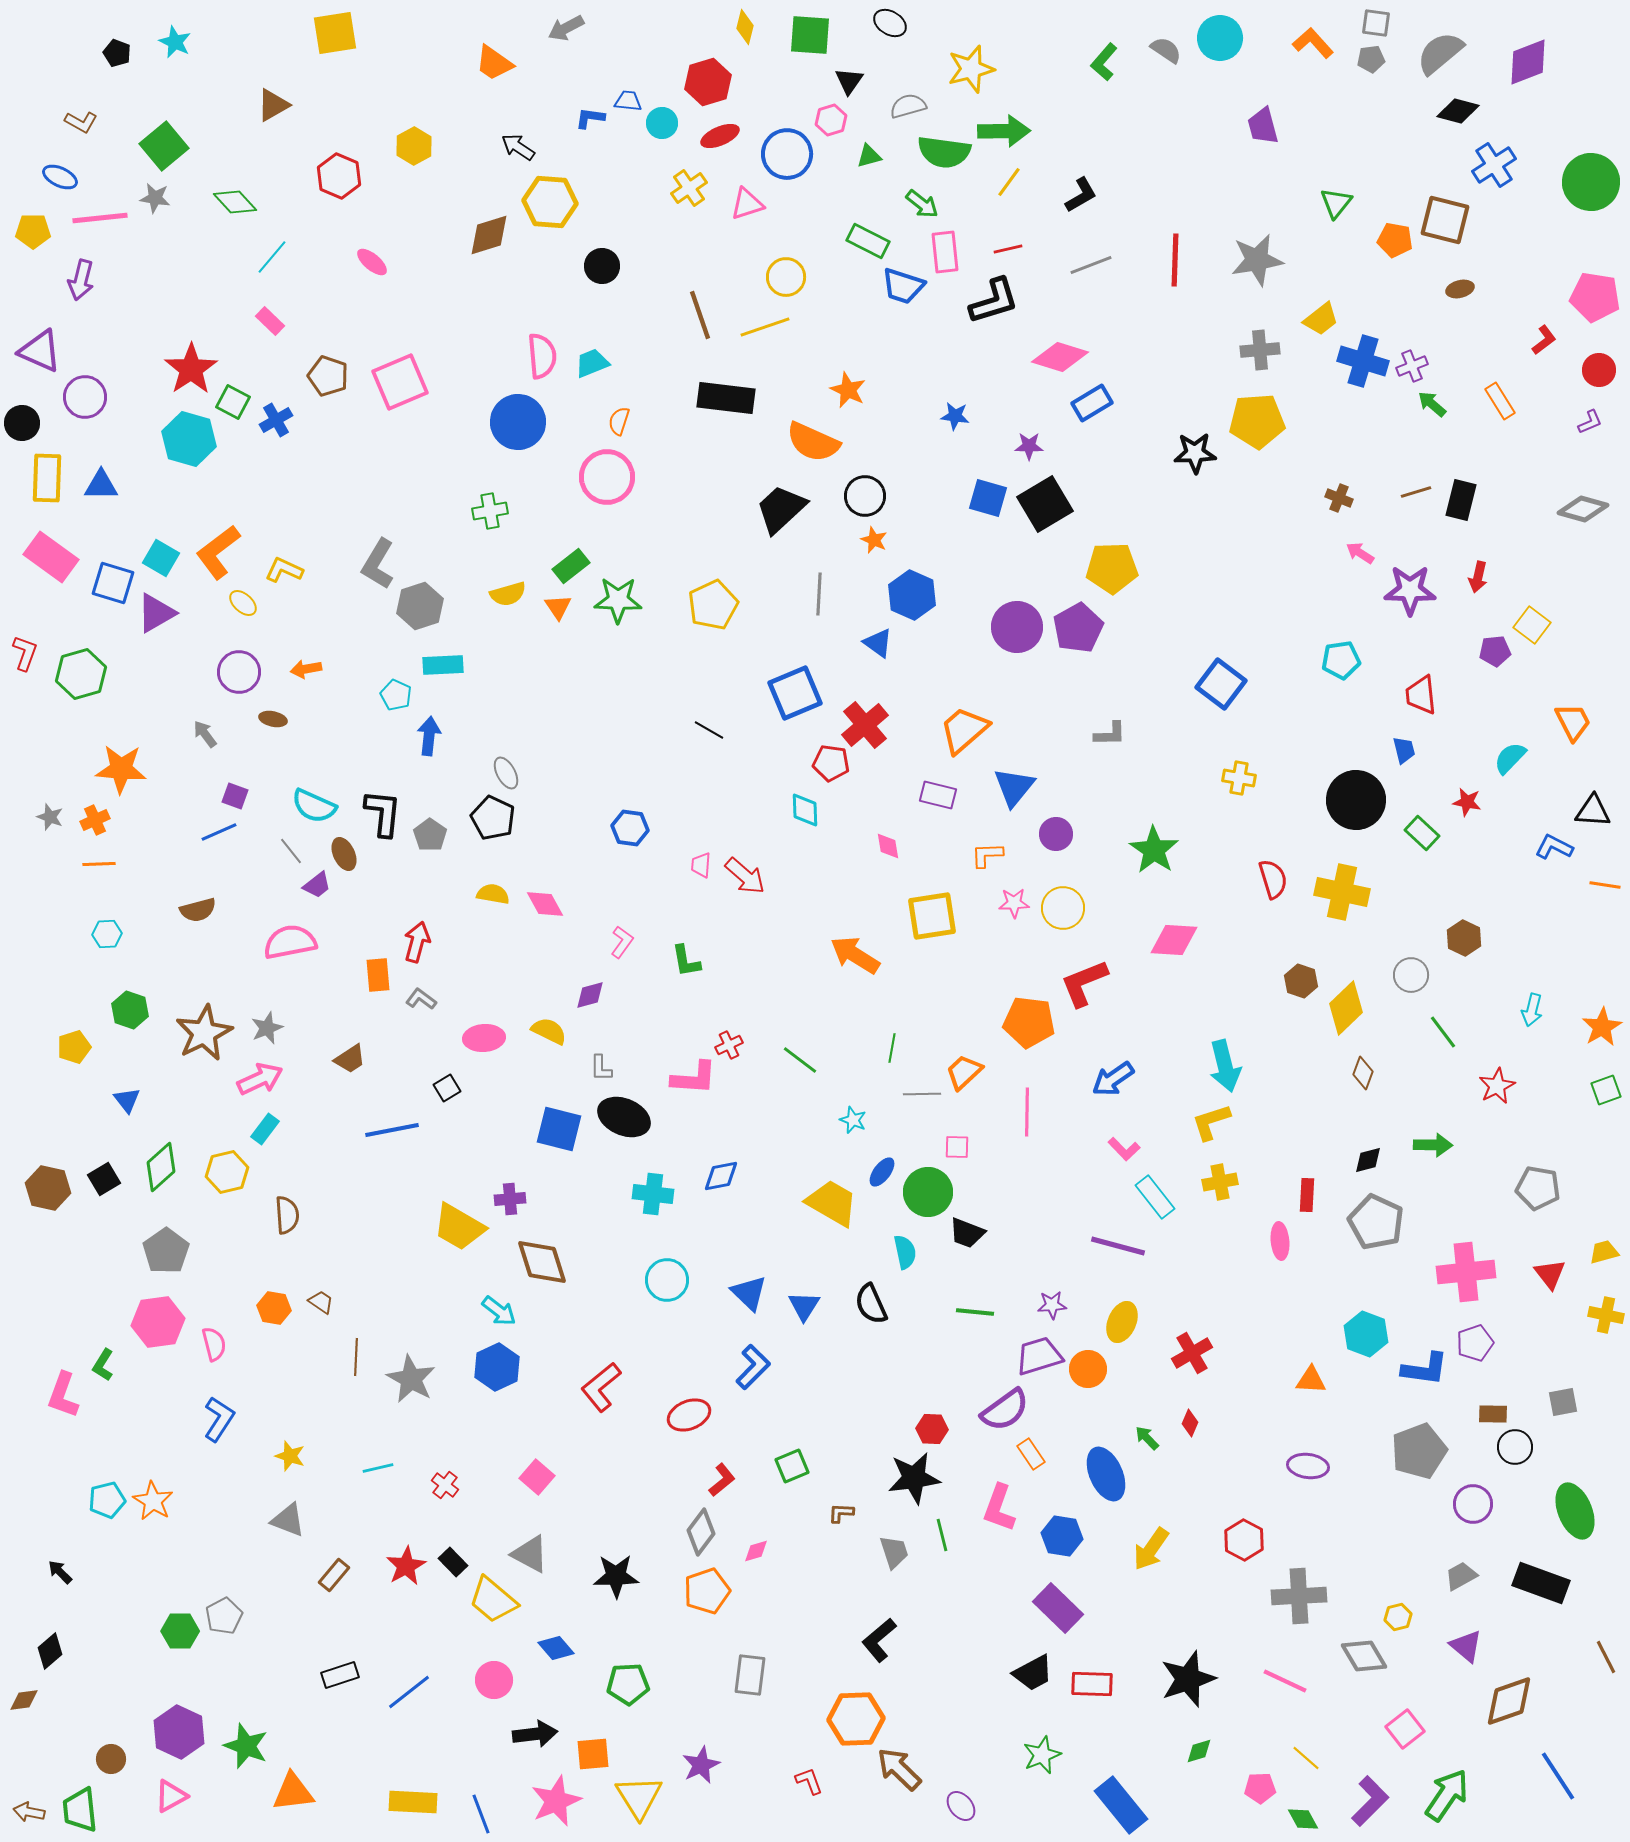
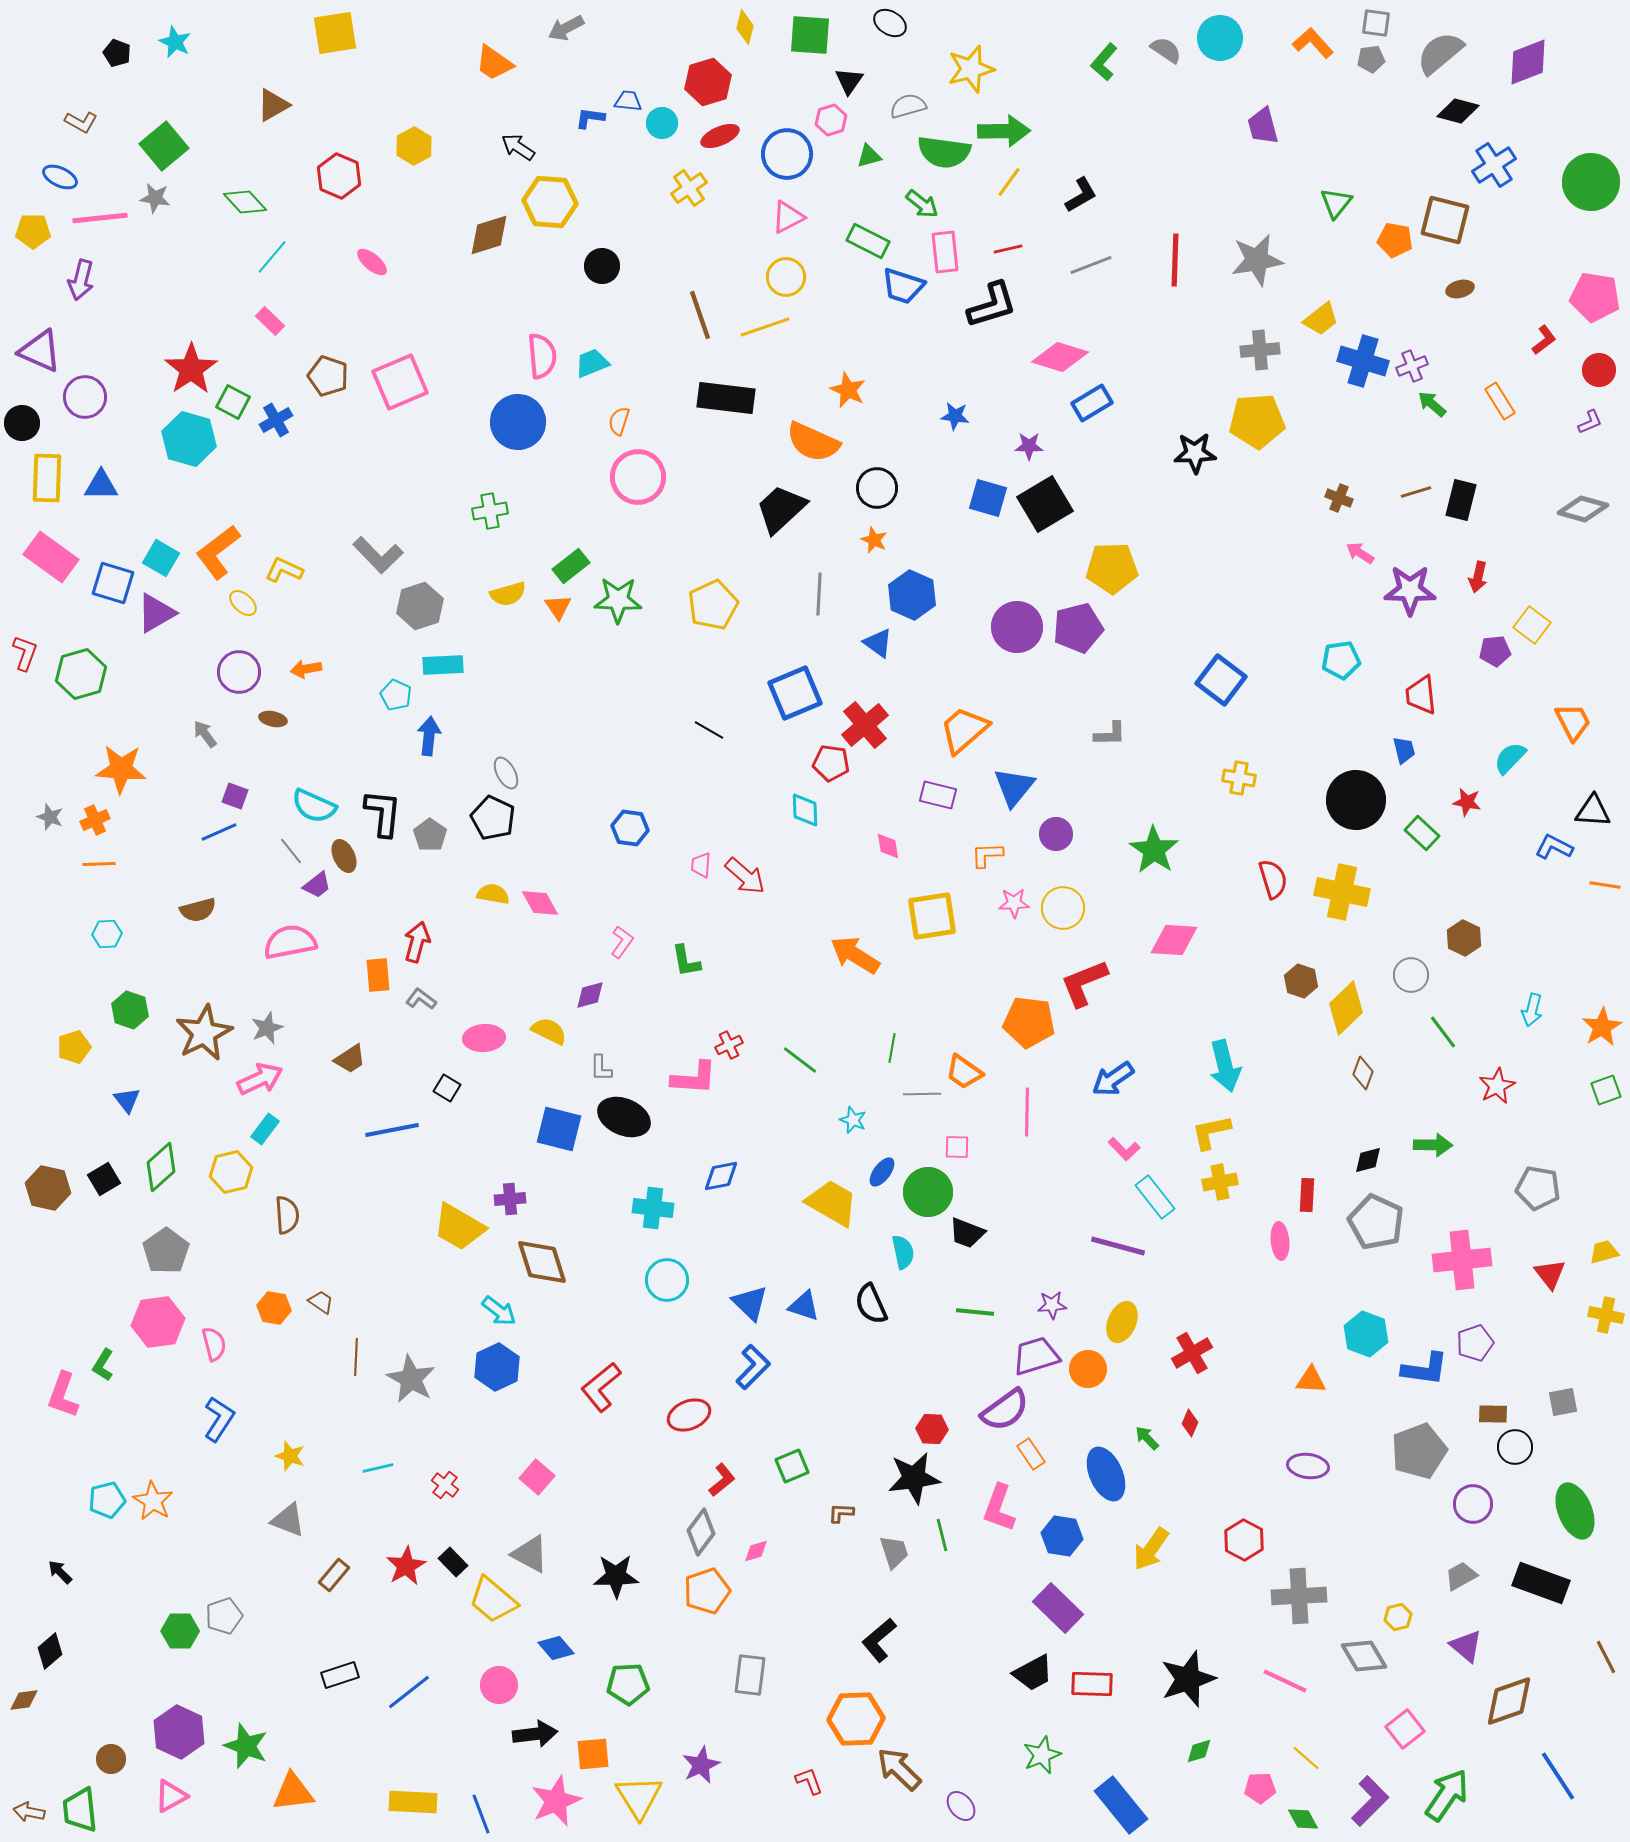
green diamond at (235, 202): moved 10 px right
pink triangle at (747, 204): moved 41 px right, 13 px down; rotated 9 degrees counterclockwise
black L-shape at (994, 301): moved 2 px left, 4 px down
pink circle at (607, 477): moved 31 px right
black circle at (865, 496): moved 12 px right, 8 px up
gray L-shape at (378, 564): moved 9 px up; rotated 75 degrees counterclockwise
purple pentagon at (1078, 628): rotated 15 degrees clockwise
blue square at (1221, 684): moved 4 px up
brown ellipse at (344, 854): moved 2 px down
pink diamond at (545, 904): moved 5 px left, 1 px up
orange trapezoid at (964, 1072): rotated 102 degrees counterclockwise
black square at (447, 1088): rotated 28 degrees counterclockwise
yellow L-shape at (1211, 1122): moved 10 px down; rotated 6 degrees clockwise
yellow hexagon at (227, 1172): moved 4 px right
cyan cross at (653, 1194): moved 14 px down
cyan semicircle at (905, 1252): moved 2 px left
pink cross at (1466, 1272): moved 4 px left, 12 px up
blue triangle at (749, 1293): moved 1 px right, 10 px down
blue triangle at (804, 1306): rotated 44 degrees counterclockwise
purple trapezoid at (1039, 1356): moved 3 px left
gray pentagon at (224, 1616): rotated 9 degrees clockwise
pink circle at (494, 1680): moved 5 px right, 5 px down
